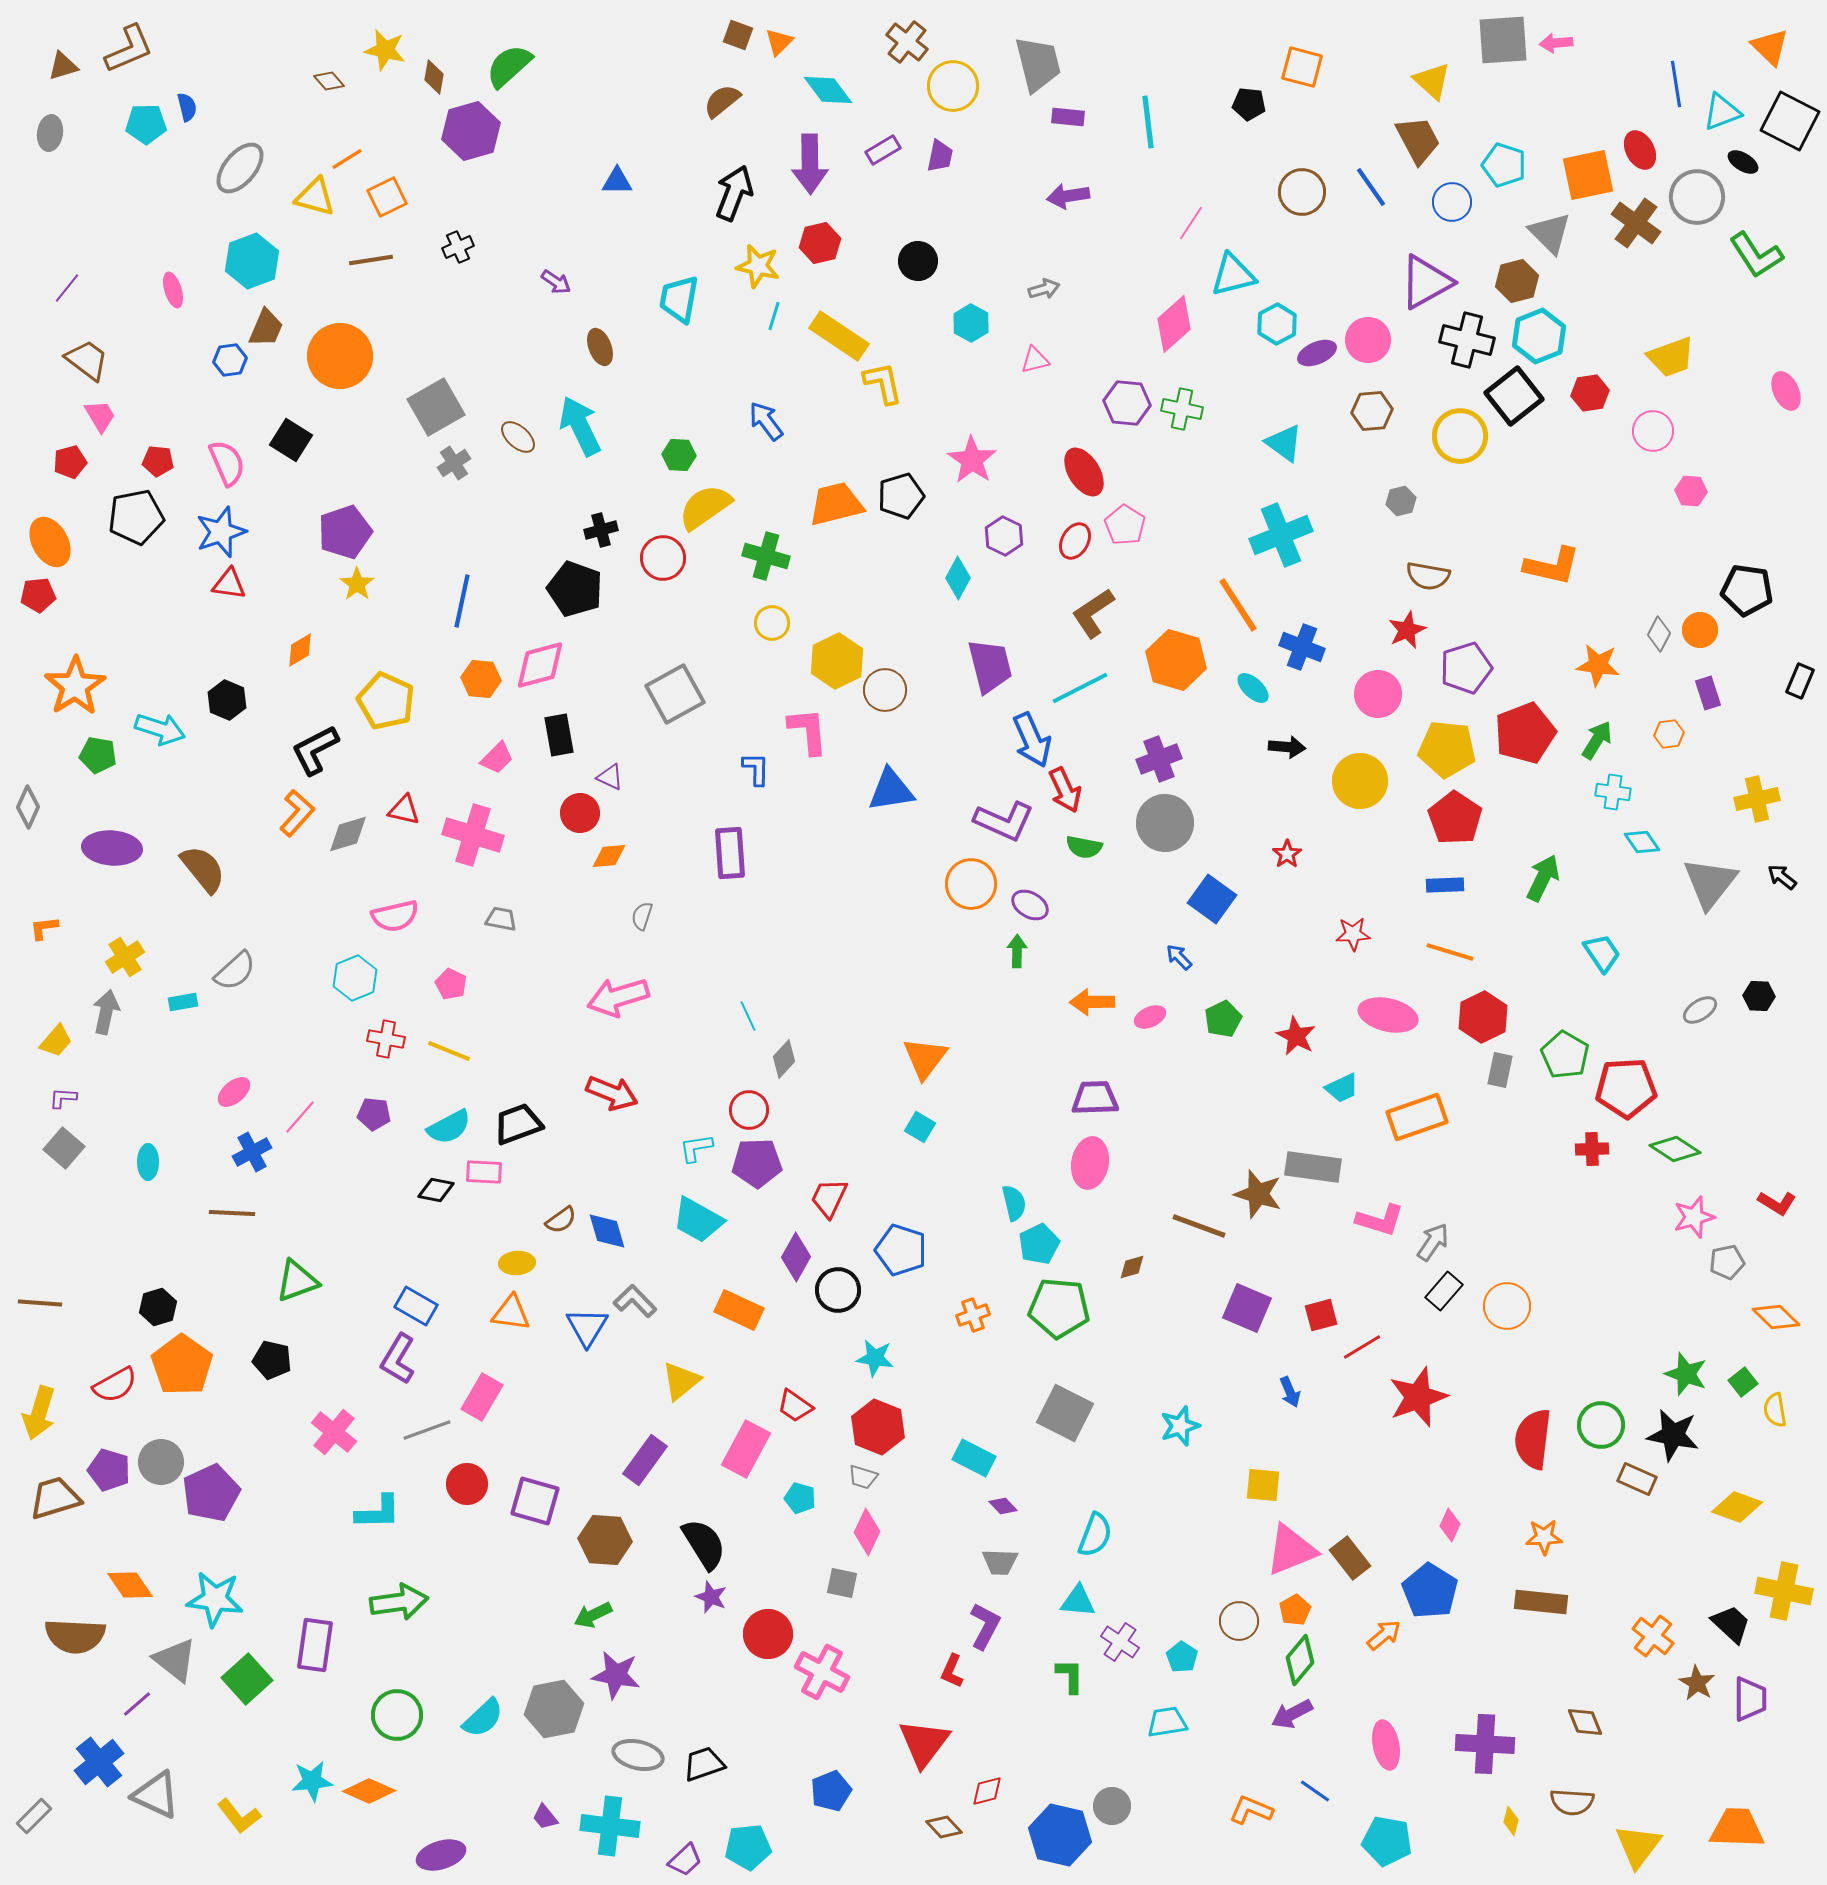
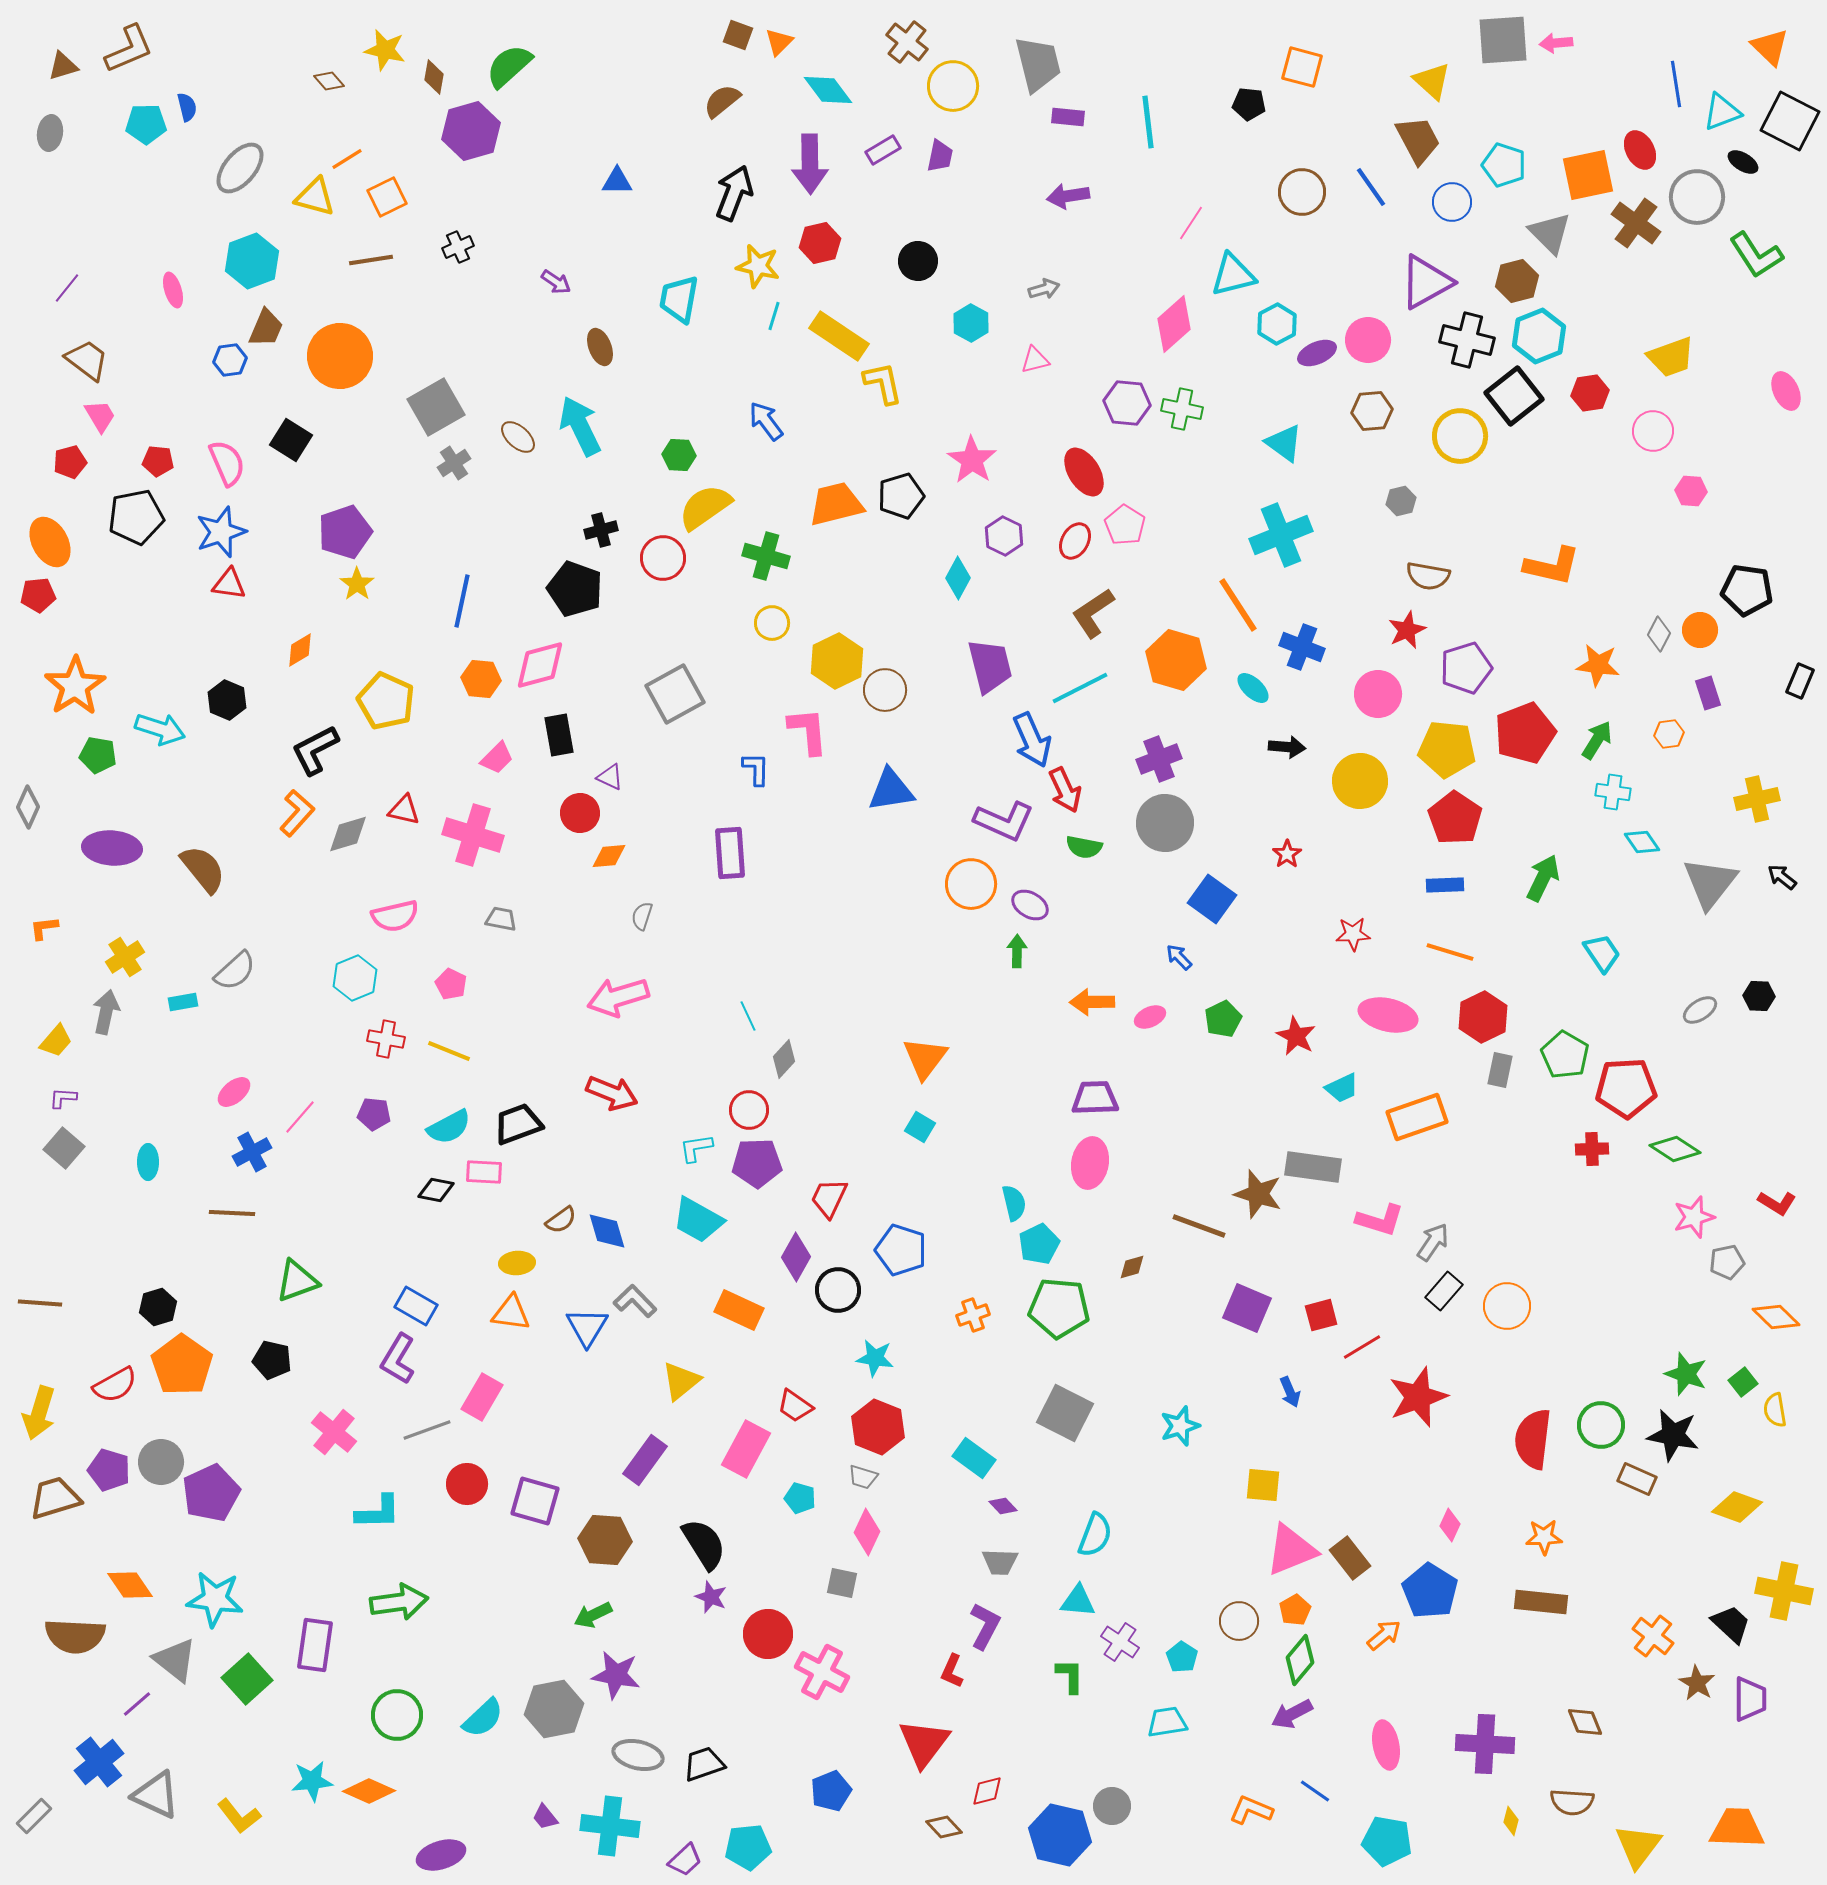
cyan rectangle at (974, 1458): rotated 9 degrees clockwise
